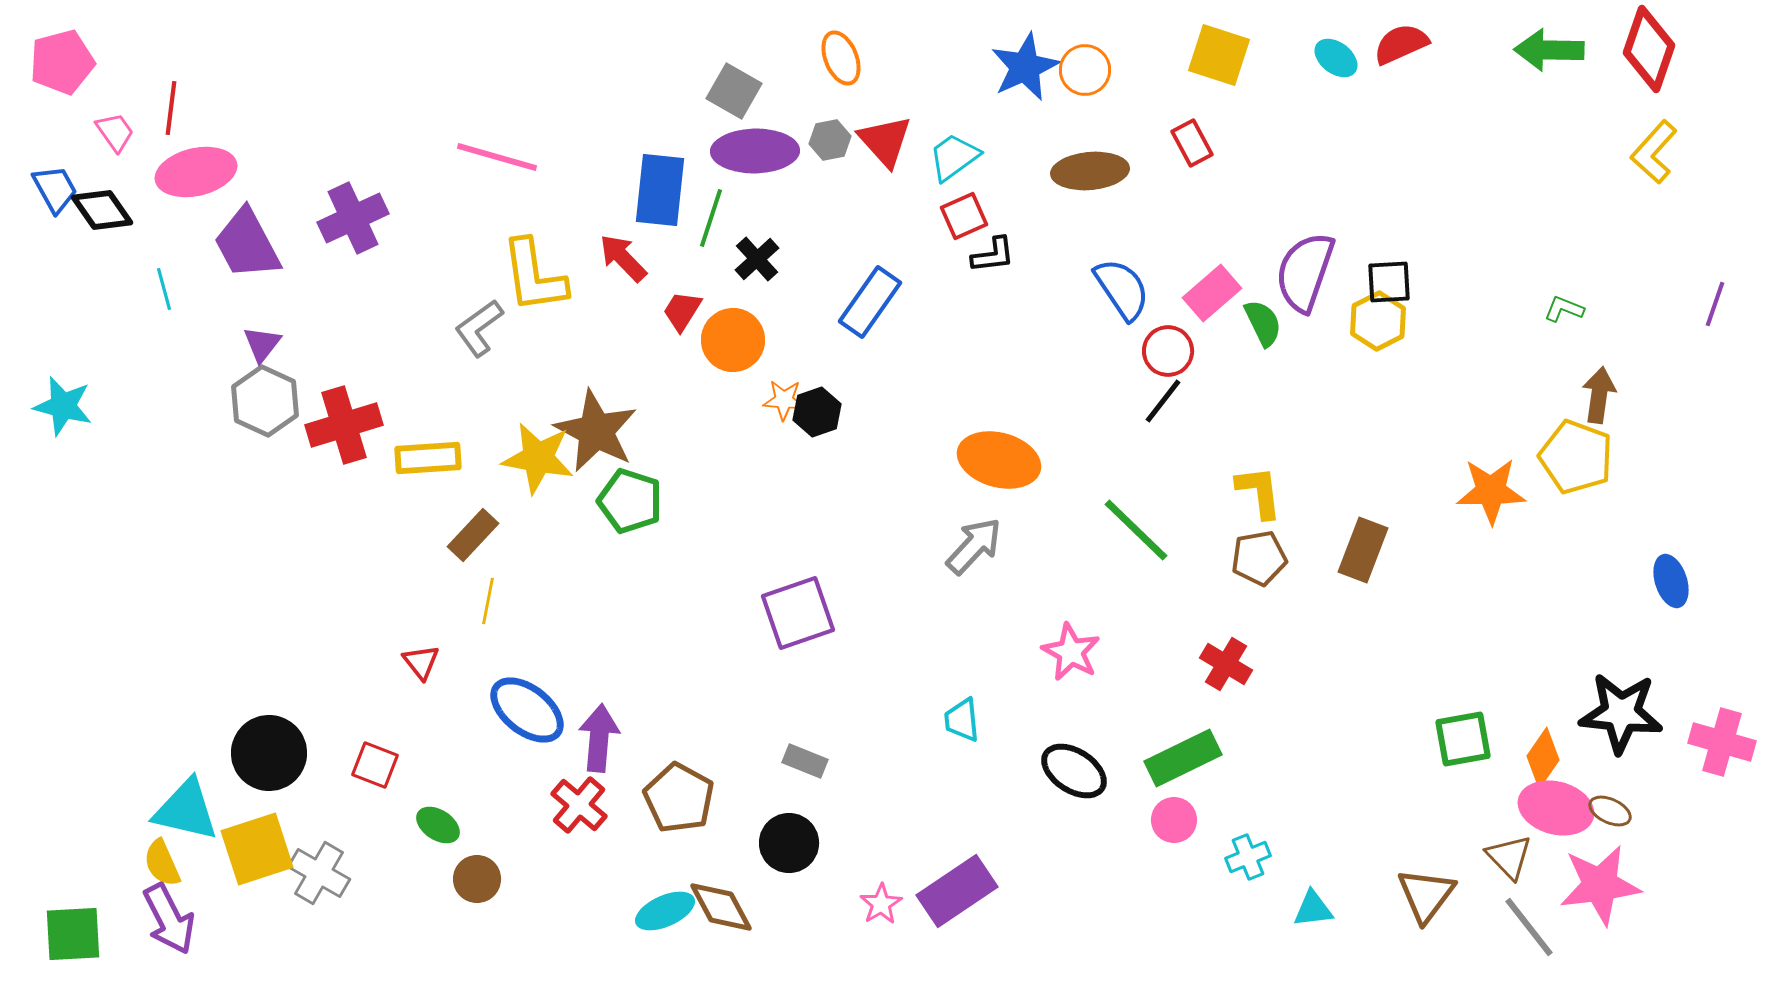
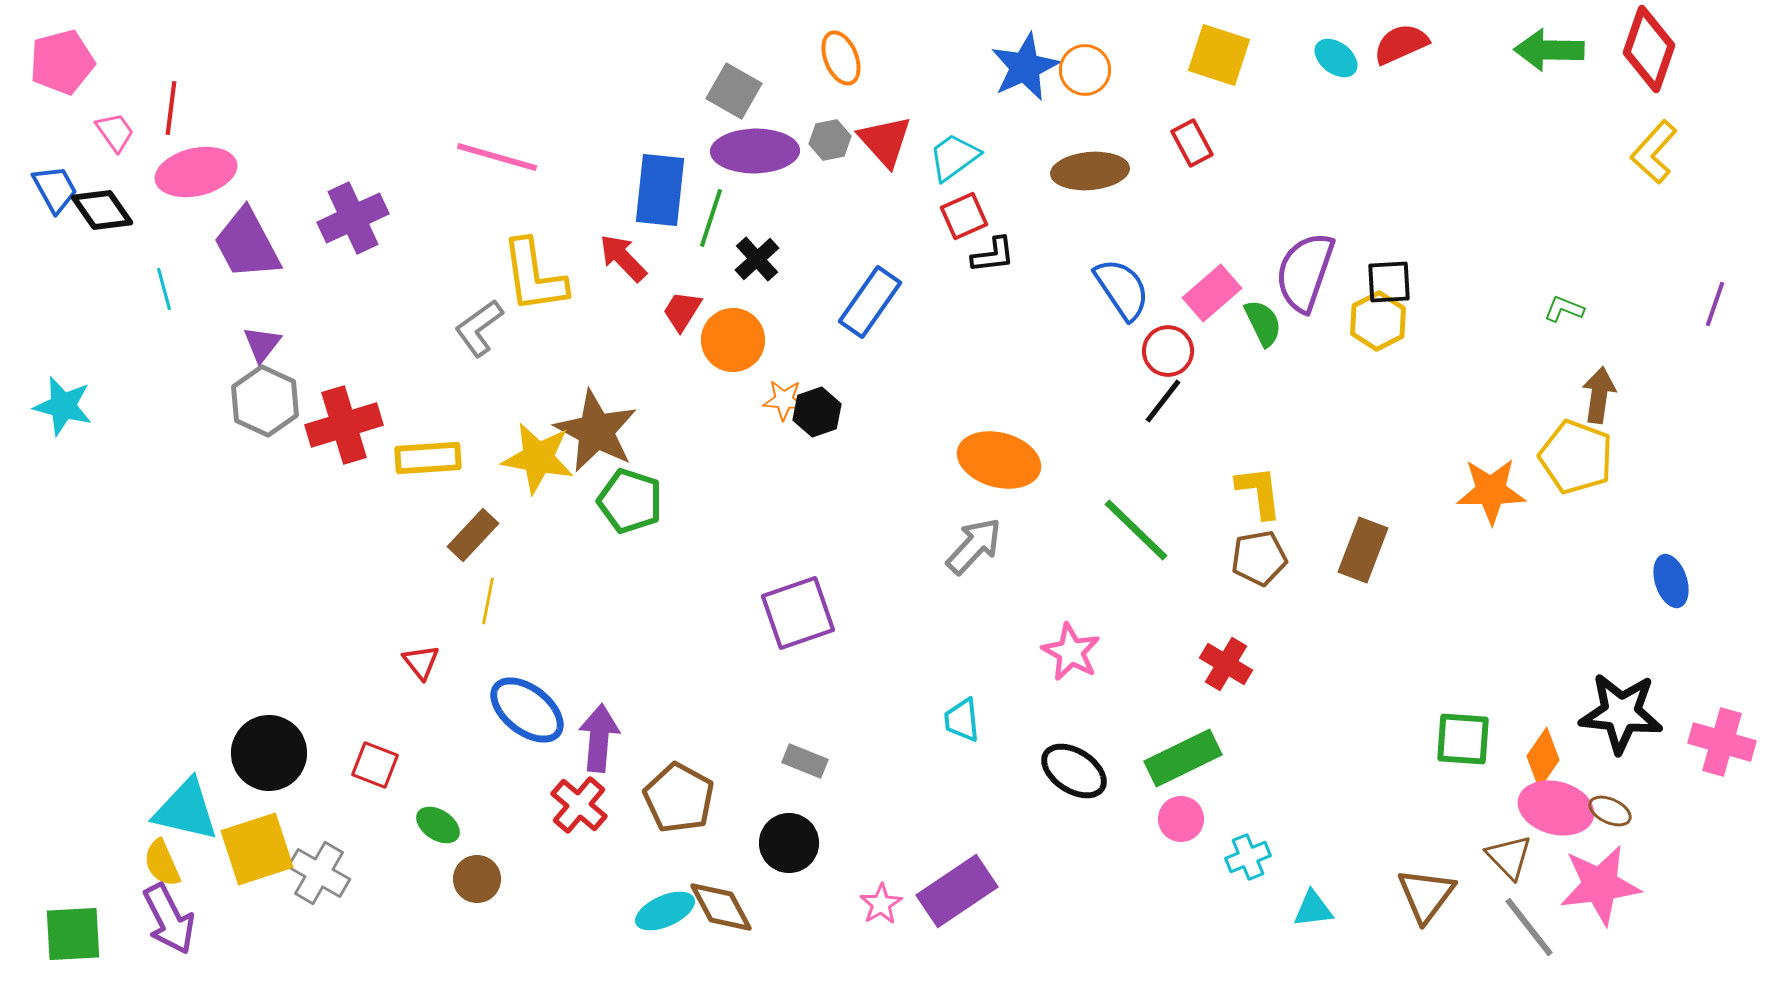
green square at (1463, 739): rotated 14 degrees clockwise
pink circle at (1174, 820): moved 7 px right, 1 px up
